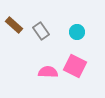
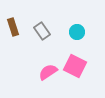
brown rectangle: moved 1 px left, 2 px down; rotated 30 degrees clockwise
gray rectangle: moved 1 px right
pink semicircle: rotated 36 degrees counterclockwise
